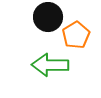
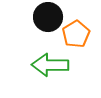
orange pentagon: moved 1 px up
